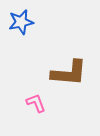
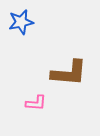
pink L-shape: rotated 115 degrees clockwise
